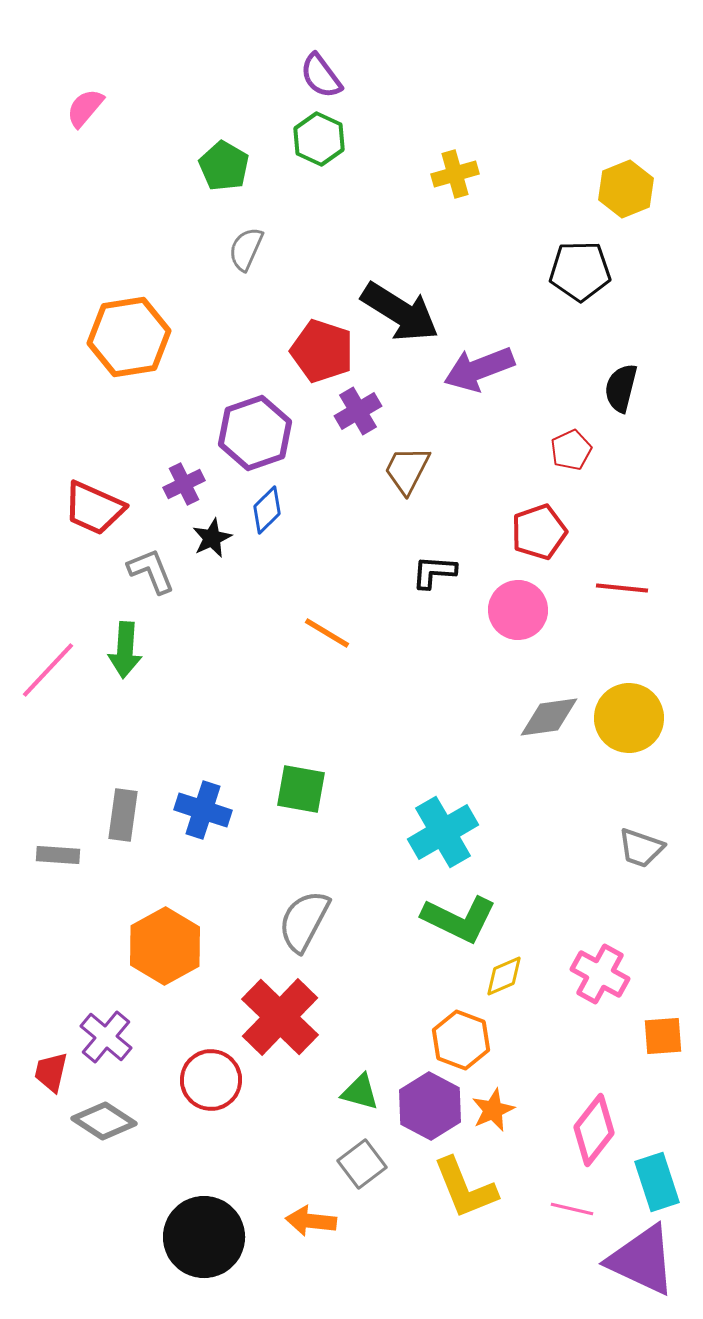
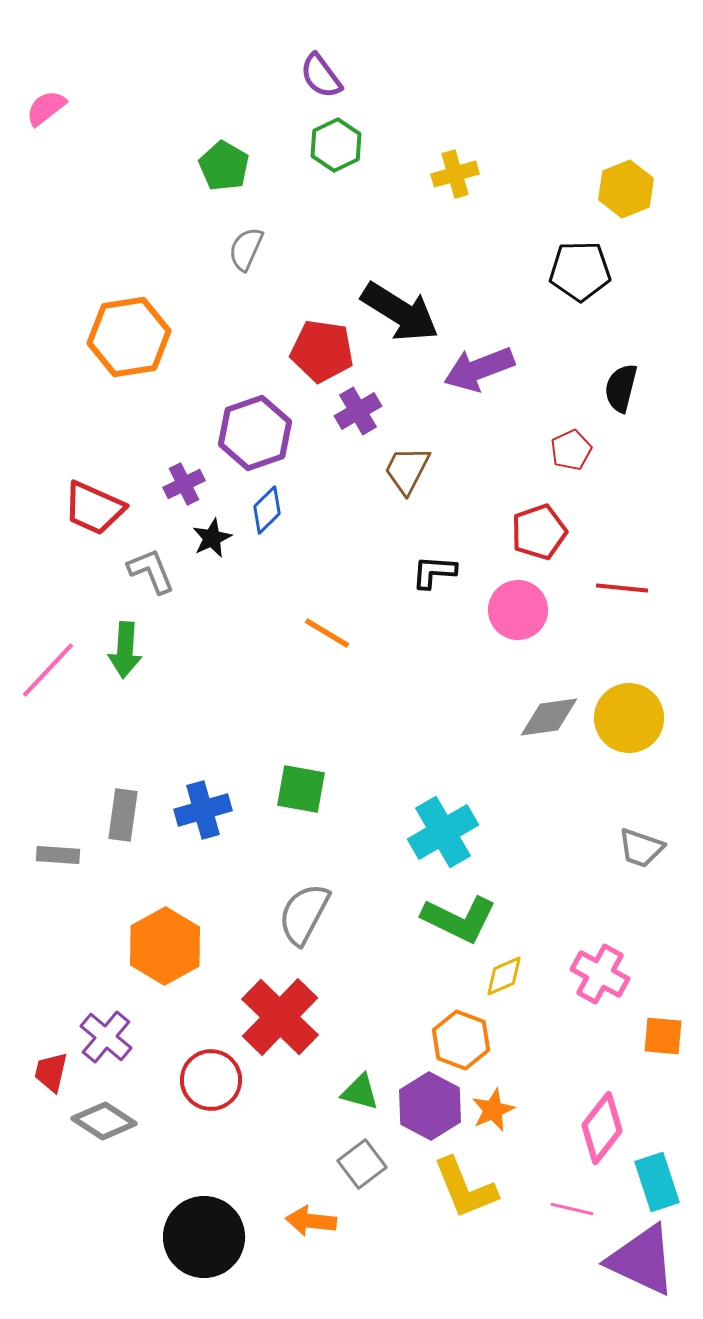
pink semicircle at (85, 108): moved 39 px left; rotated 12 degrees clockwise
green hexagon at (319, 139): moved 17 px right, 6 px down; rotated 9 degrees clockwise
red pentagon at (322, 351): rotated 10 degrees counterclockwise
blue cross at (203, 810): rotated 34 degrees counterclockwise
gray semicircle at (304, 921): moved 7 px up
orange square at (663, 1036): rotated 9 degrees clockwise
pink diamond at (594, 1130): moved 8 px right, 2 px up
